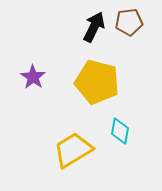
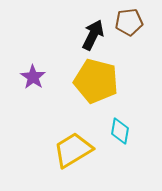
black arrow: moved 1 px left, 8 px down
yellow pentagon: moved 1 px left, 1 px up
